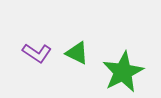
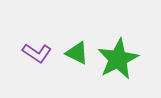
green star: moved 5 px left, 13 px up
